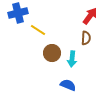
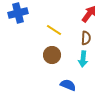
red arrow: moved 1 px left, 2 px up
yellow line: moved 16 px right
brown circle: moved 2 px down
cyan arrow: moved 11 px right
